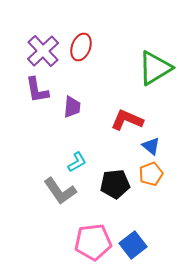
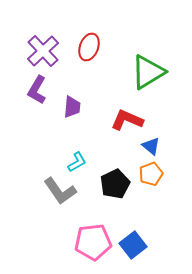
red ellipse: moved 8 px right
green triangle: moved 7 px left, 4 px down
purple L-shape: rotated 40 degrees clockwise
black pentagon: rotated 20 degrees counterclockwise
